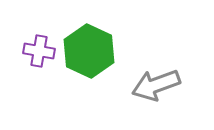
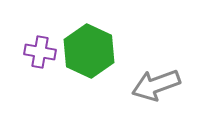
purple cross: moved 1 px right, 1 px down
